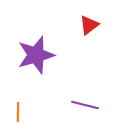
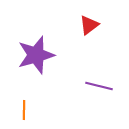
purple line: moved 14 px right, 19 px up
orange line: moved 6 px right, 2 px up
